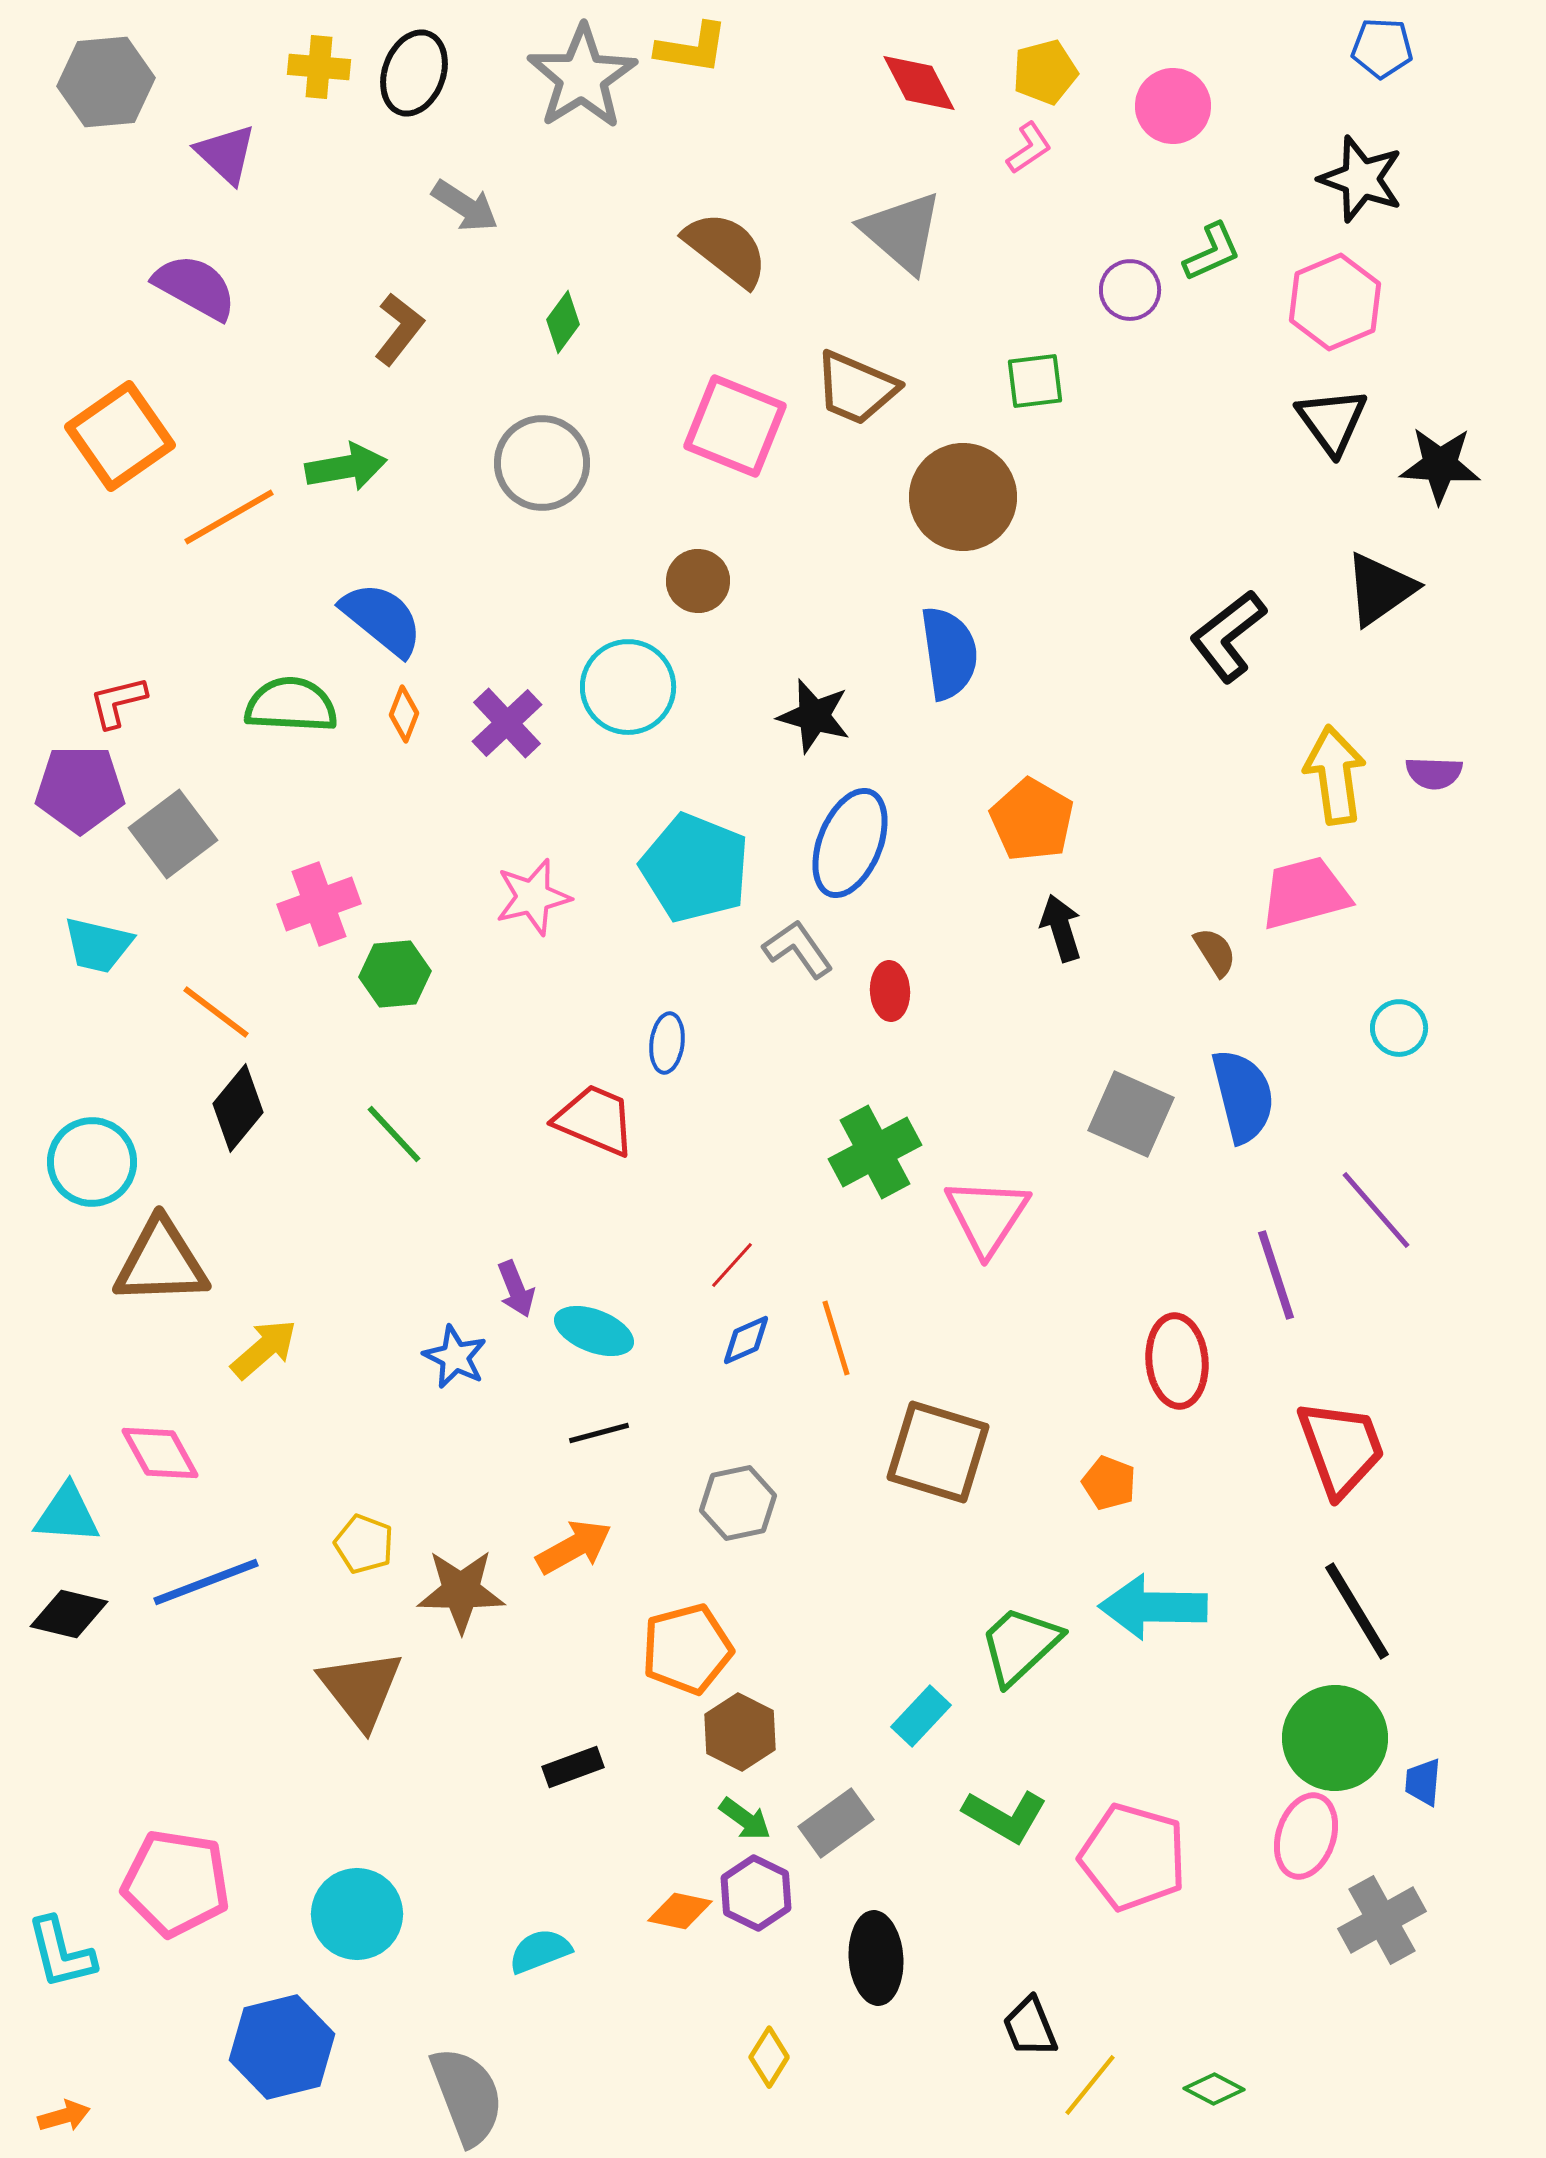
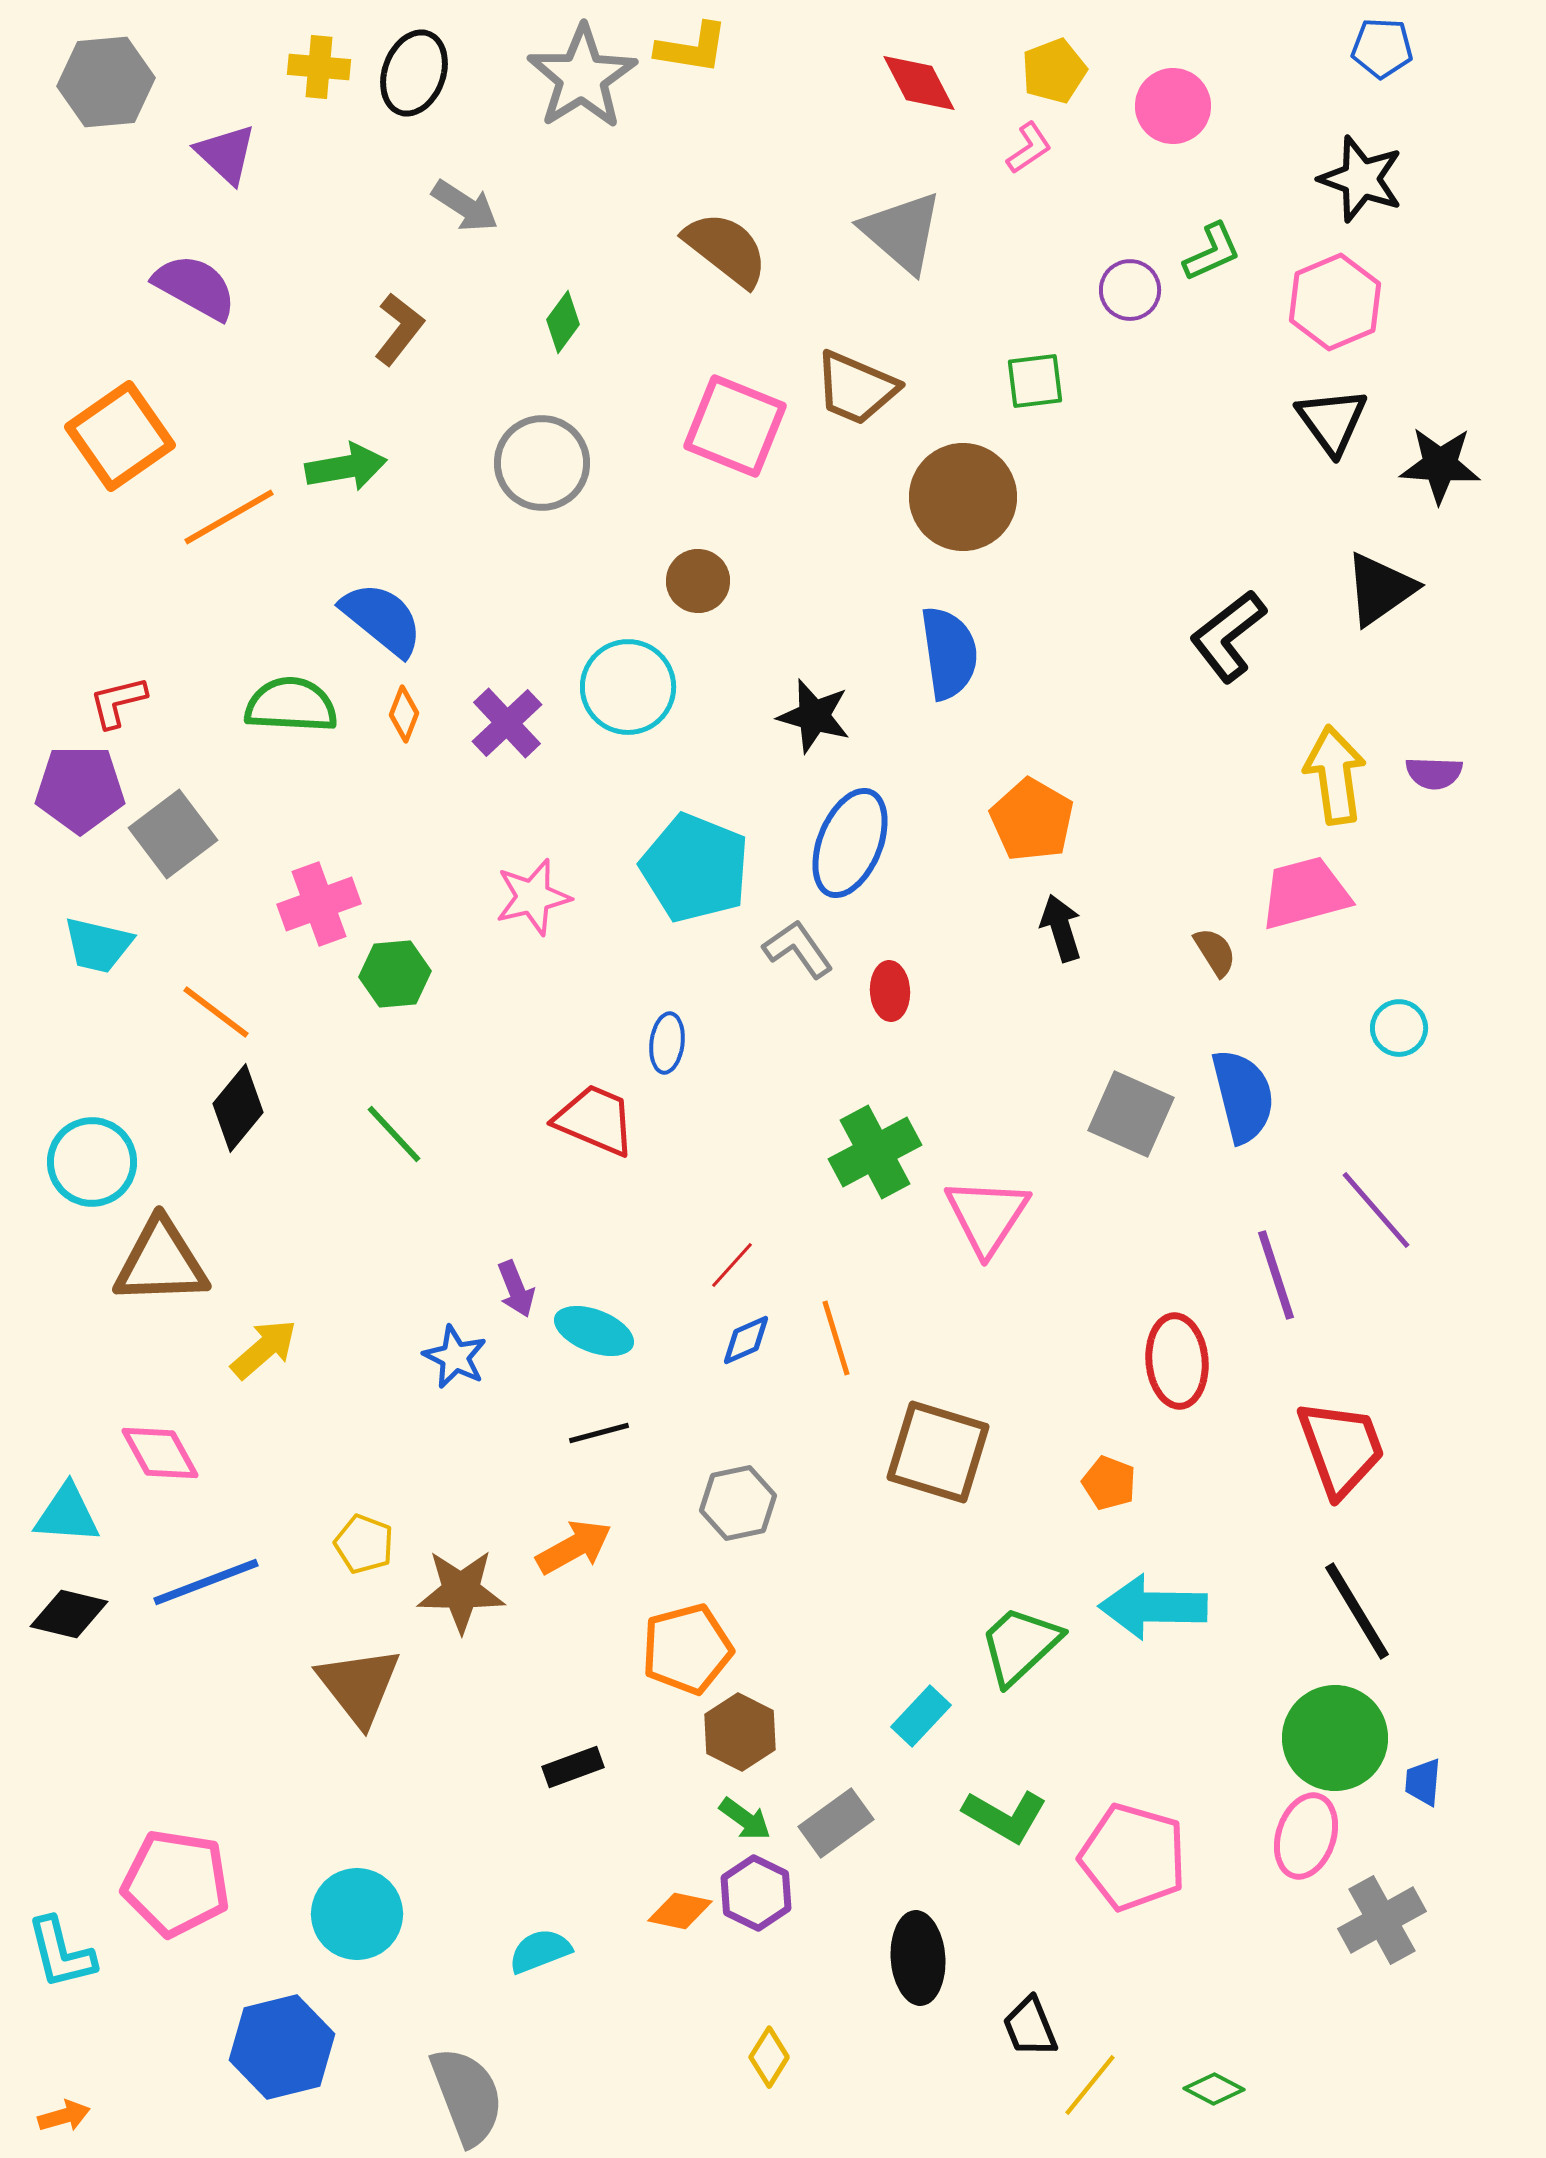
yellow pentagon at (1045, 72): moved 9 px right, 1 px up; rotated 6 degrees counterclockwise
brown triangle at (361, 1689): moved 2 px left, 3 px up
black ellipse at (876, 1958): moved 42 px right
